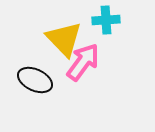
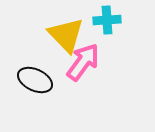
cyan cross: moved 1 px right
yellow triangle: moved 2 px right, 4 px up
